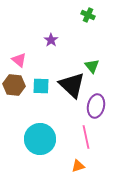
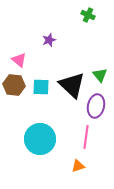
purple star: moved 2 px left; rotated 16 degrees clockwise
green triangle: moved 8 px right, 9 px down
cyan square: moved 1 px down
pink line: rotated 20 degrees clockwise
